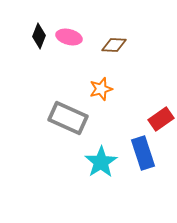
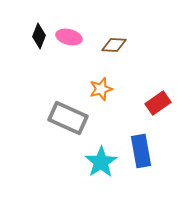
red rectangle: moved 3 px left, 16 px up
blue rectangle: moved 2 px left, 2 px up; rotated 8 degrees clockwise
